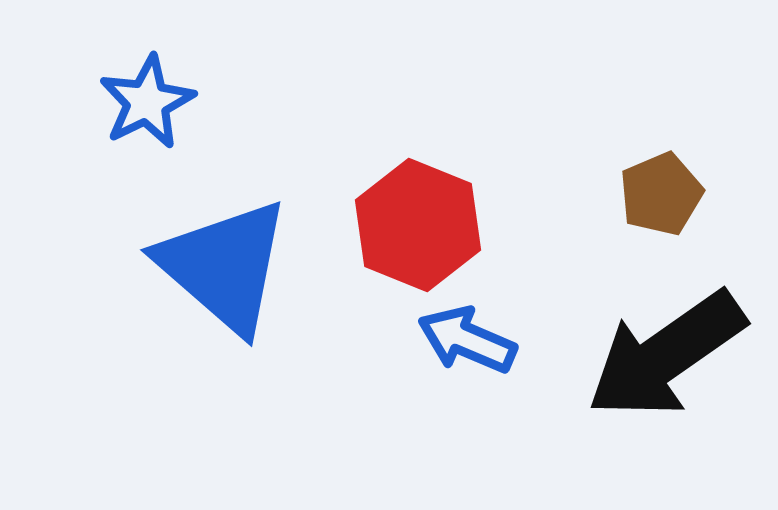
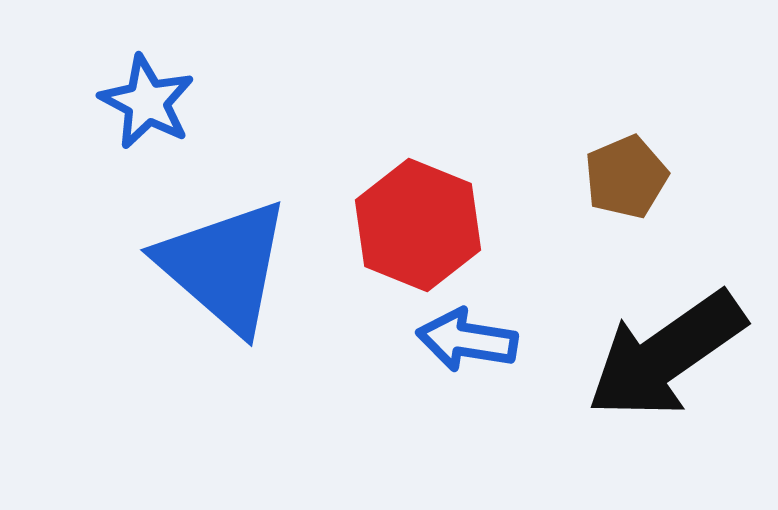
blue star: rotated 18 degrees counterclockwise
brown pentagon: moved 35 px left, 17 px up
blue arrow: rotated 14 degrees counterclockwise
